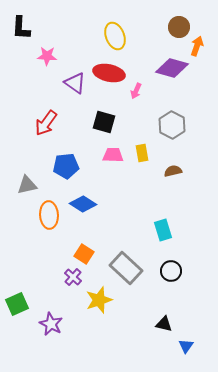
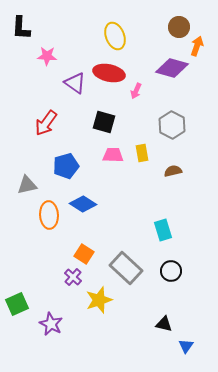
blue pentagon: rotated 10 degrees counterclockwise
